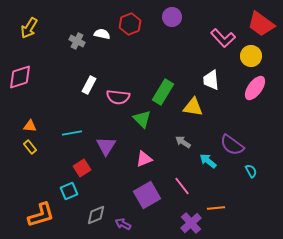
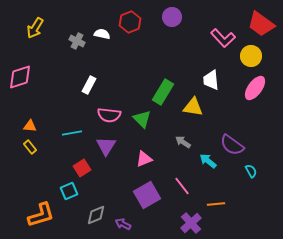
red hexagon: moved 2 px up
yellow arrow: moved 6 px right
pink semicircle: moved 9 px left, 18 px down
orange line: moved 4 px up
